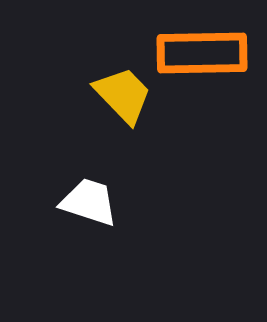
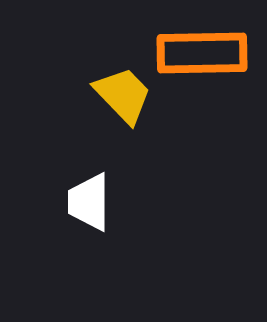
white trapezoid: rotated 108 degrees counterclockwise
